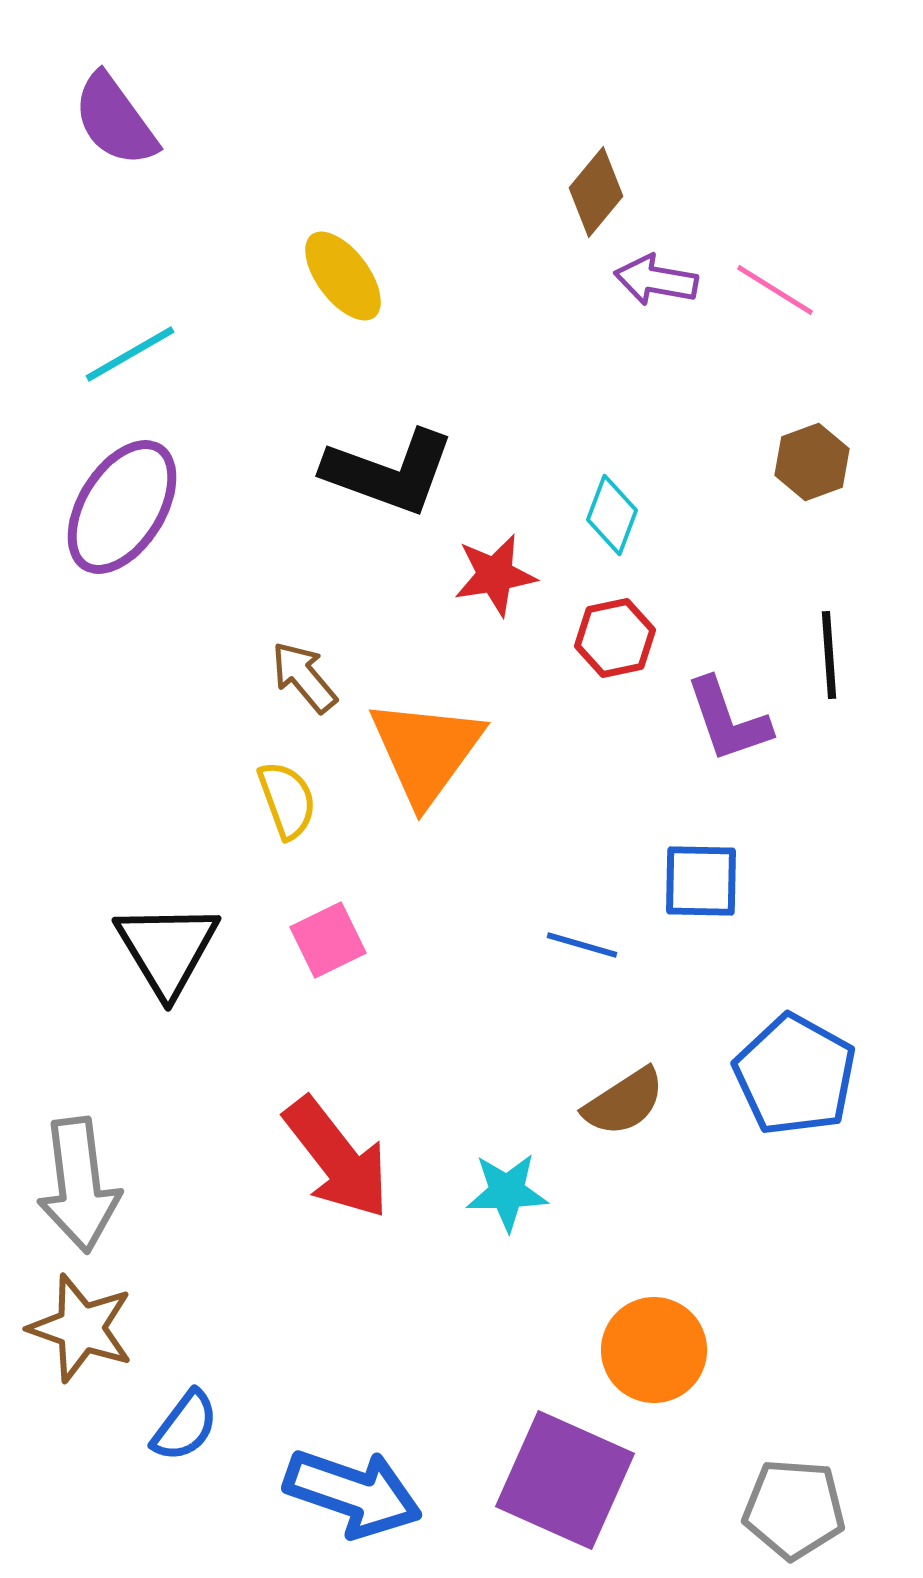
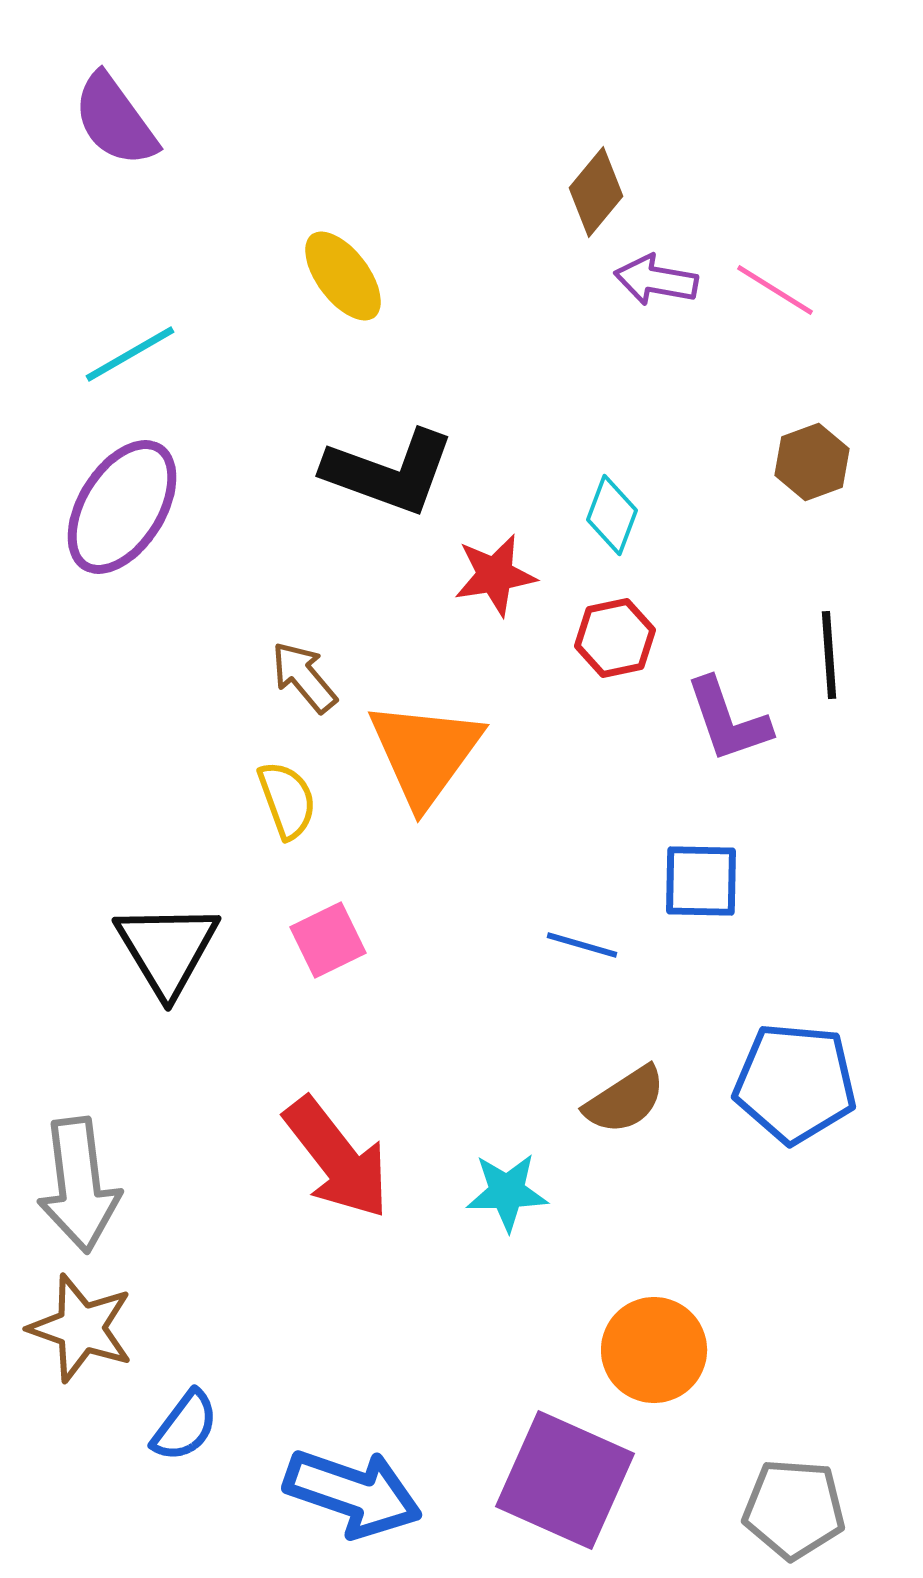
orange triangle: moved 1 px left, 2 px down
blue pentagon: moved 8 px down; rotated 24 degrees counterclockwise
brown semicircle: moved 1 px right, 2 px up
